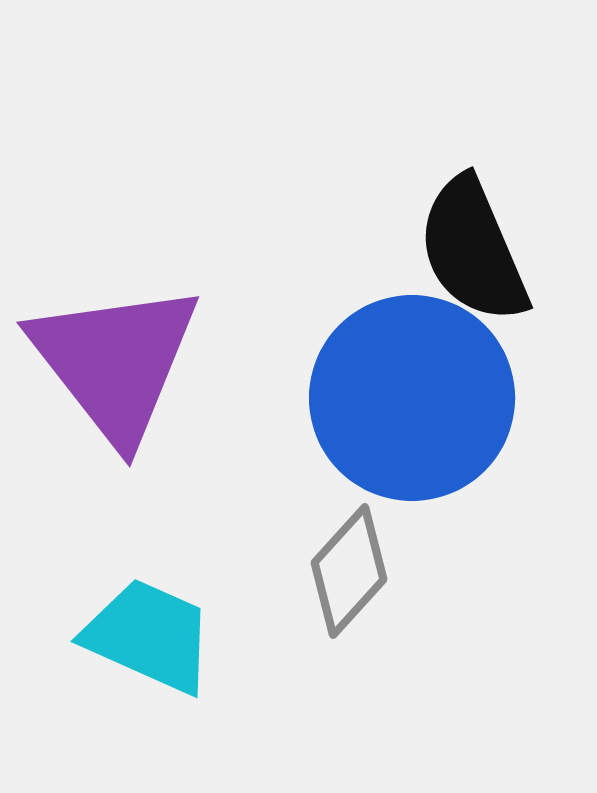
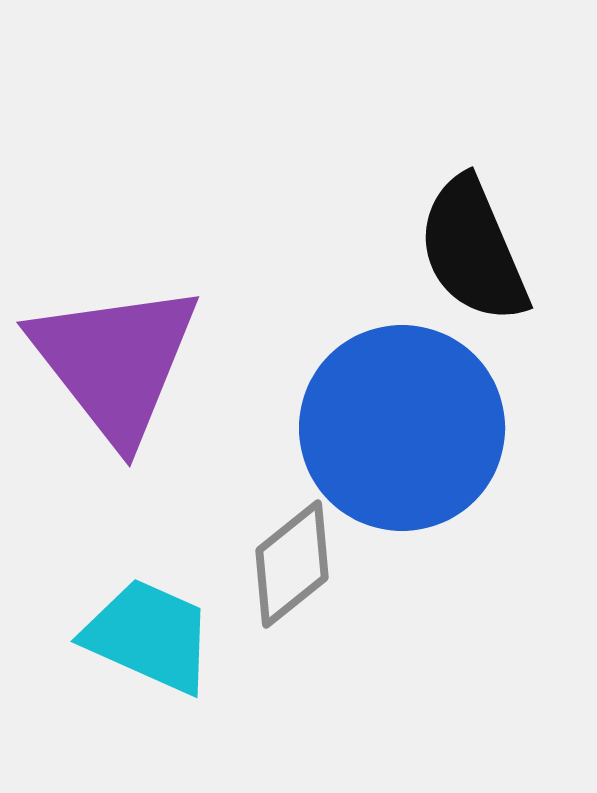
blue circle: moved 10 px left, 30 px down
gray diamond: moved 57 px left, 7 px up; rotated 9 degrees clockwise
